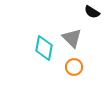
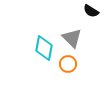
black semicircle: moved 1 px left, 1 px up
orange circle: moved 6 px left, 3 px up
